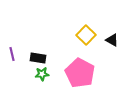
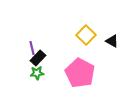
black triangle: moved 1 px down
purple line: moved 20 px right, 6 px up
black rectangle: rotated 56 degrees counterclockwise
green star: moved 5 px left, 1 px up
